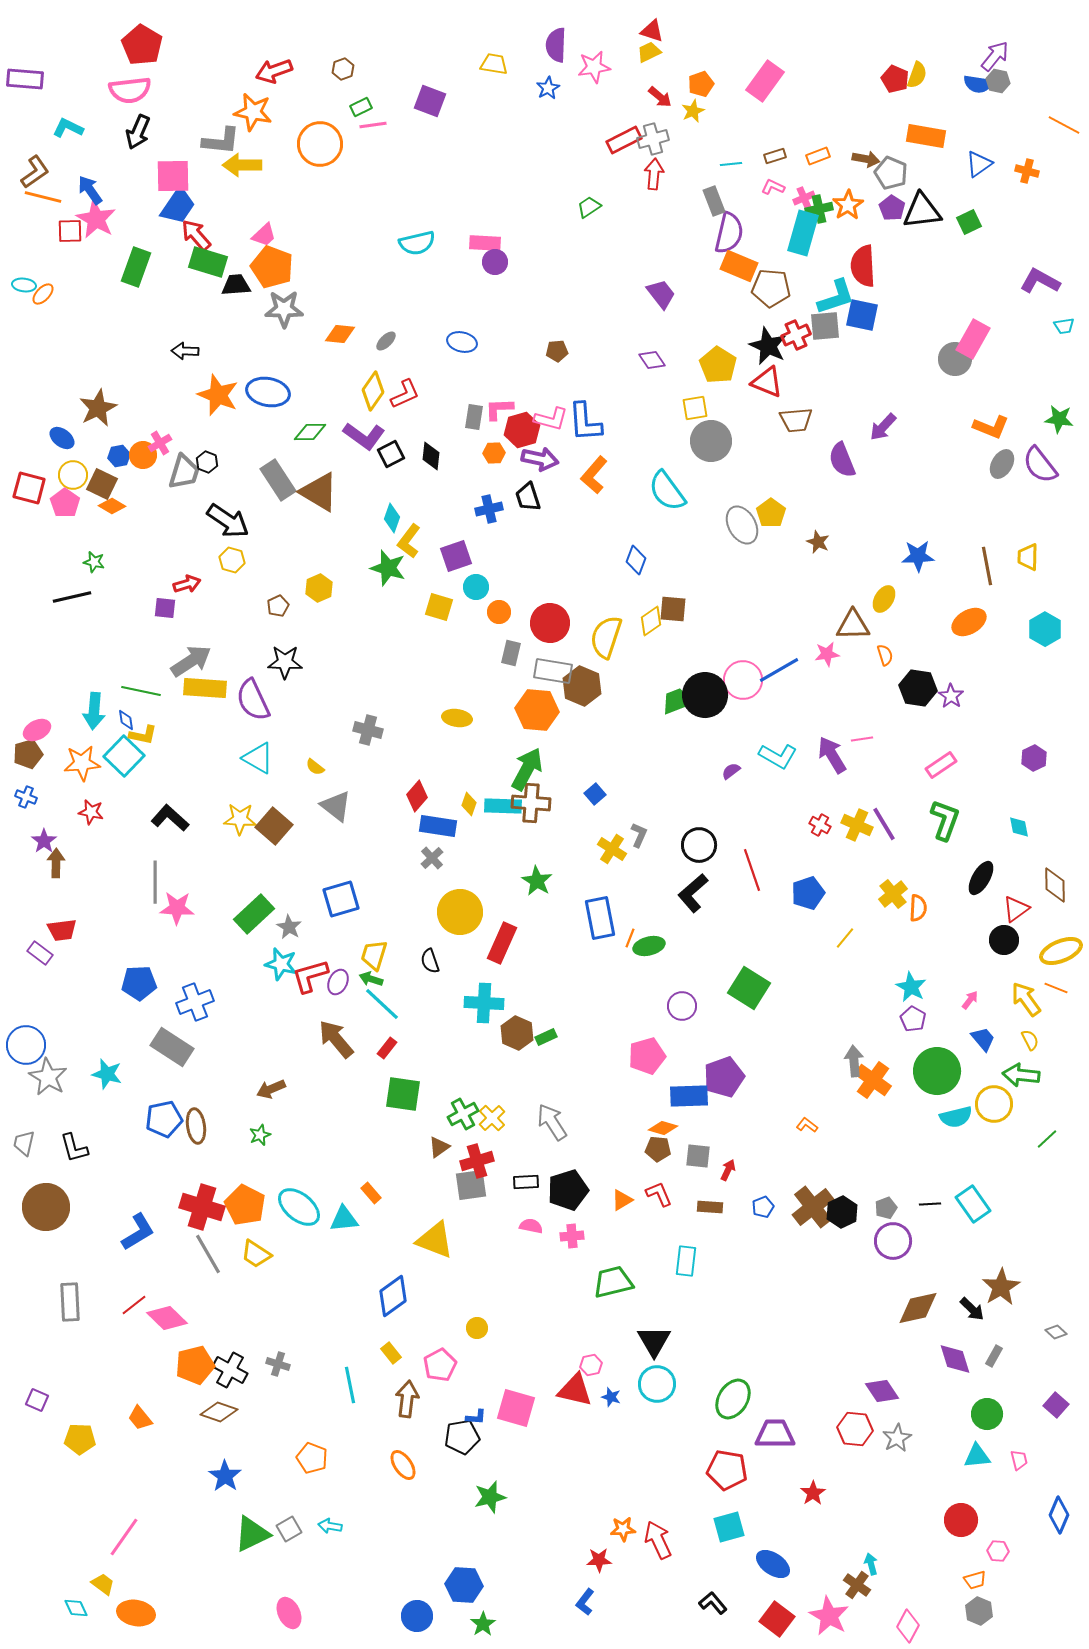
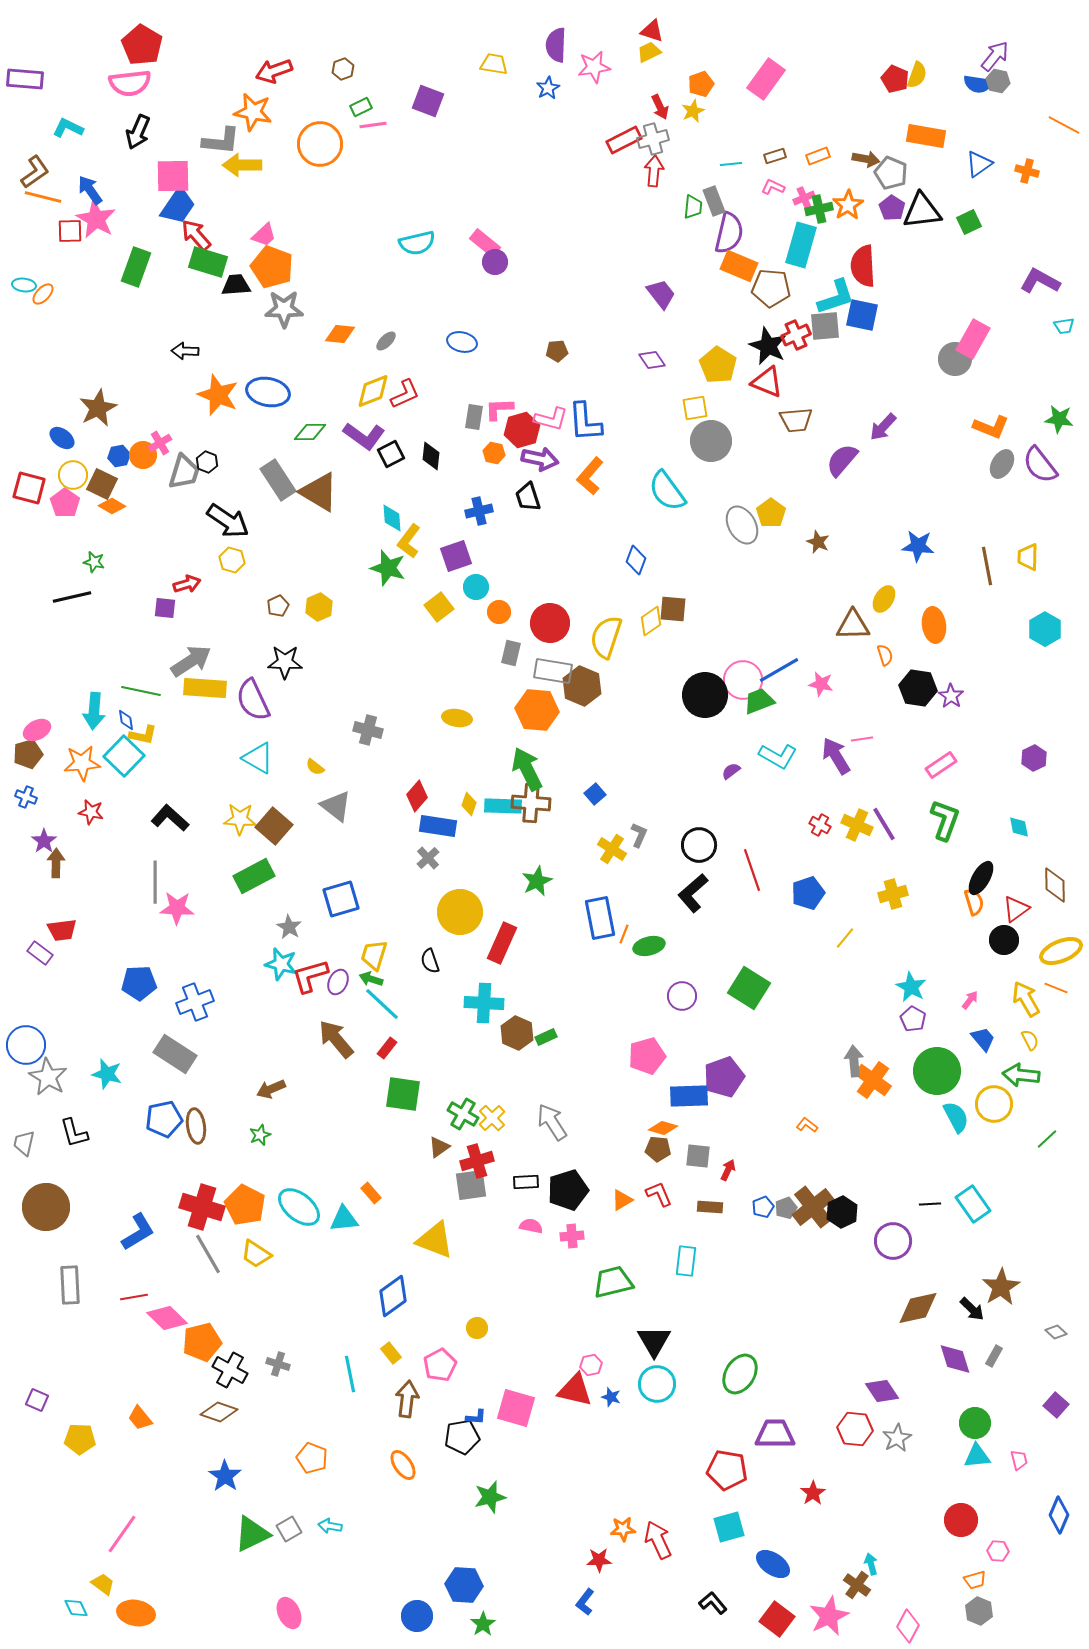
pink rectangle at (765, 81): moved 1 px right, 2 px up
pink semicircle at (130, 90): moved 7 px up
red arrow at (660, 97): moved 10 px down; rotated 25 degrees clockwise
purple square at (430, 101): moved 2 px left
red arrow at (654, 174): moved 3 px up
green trapezoid at (589, 207): moved 104 px right; rotated 130 degrees clockwise
cyan rectangle at (803, 233): moved 2 px left, 12 px down
pink rectangle at (485, 243): rotated 36 degrees clockwise
yellow diamond at (373, 391): rotated 33 degrees clockwise
orange hexagon at (494, 453): rotated 15 degrees clockwise
purple semicircle at (842, 460): rotated 63 degrees clockwise
orange L-shape at (594, 475): moved 4 px left, 1 px down
blue cross at (489, 509): moved 10 px left, 2 px down
cyan diamond at (392, 518): rotated 24 degrees counterclockwise
blue star at (918, 556): moved 10 px up; rotated 8 degrees clockwise
yellow hexagon at (319, 588): moved 19 px down
yellow square at (439, 607): rotated 36 degrees clockwise
orange ellipse at (969, 622): moved 35 px left, 3 px down; rotated 68 degrees counterclockwise
pink star at (827, 654): moved 6 px left, 30 px down; rotated 20 degrees clockwise
green trapezoid at (677, 701): moved 82 px right
purple arrow at (832, 755): moved 4 px right, 1 px down
green arrow at (527, 769): rotated 54 degrees counterclockwise
gray cross at (432, 858): moved 4 px left
green star at (537, 881): rotated 16 degrees clockwise
yellow cross at (893, 894): rotated 24 degrees clockwise
orange semicircle at (918, 908): moved 56 px right, 6 px up; rotated 20 degrees counterclockwise
green rectangle at (254, 914): moved 38 px up; rotated 15 degrees clockwise
orange line at (630, 938): moved 6 px left, 4 px up
yellow arrow at (1026, 999): rotated 6 degrees clockwise
purple circle at (682, 1006): moved 10 px up
gray rectangle at (172, 1047): moved 3 px right, 7 px down
green cross at (463, 1114): rotated 32 degrees counterclockwise
cyan semicircle at (956, 1117): rotated 104 degrees counterclockwise
black L-shape at (74, 1148): moved 15 px up
gray pentagon at (886, 1208): moved 100 px left
gray rectangle at (70, 1302): moved 17 px up
red line at (134, 1305): moved 8 px up; rotated 28 degrees clockwise
orange pentagon at (195, 1365): moved 7 px right, 23 px up
cyan line at (350, 1385): moved 11 px up
green ellipse at (733, 1399): moved 7 px right, 25 px up
green circle at (987, 1414): moved 12 px left, 9 px down
pink line at (124, 1537): moved 2 px left, 3 px up
pink star at (829, 1616): rotated 18 degrees clockwise
